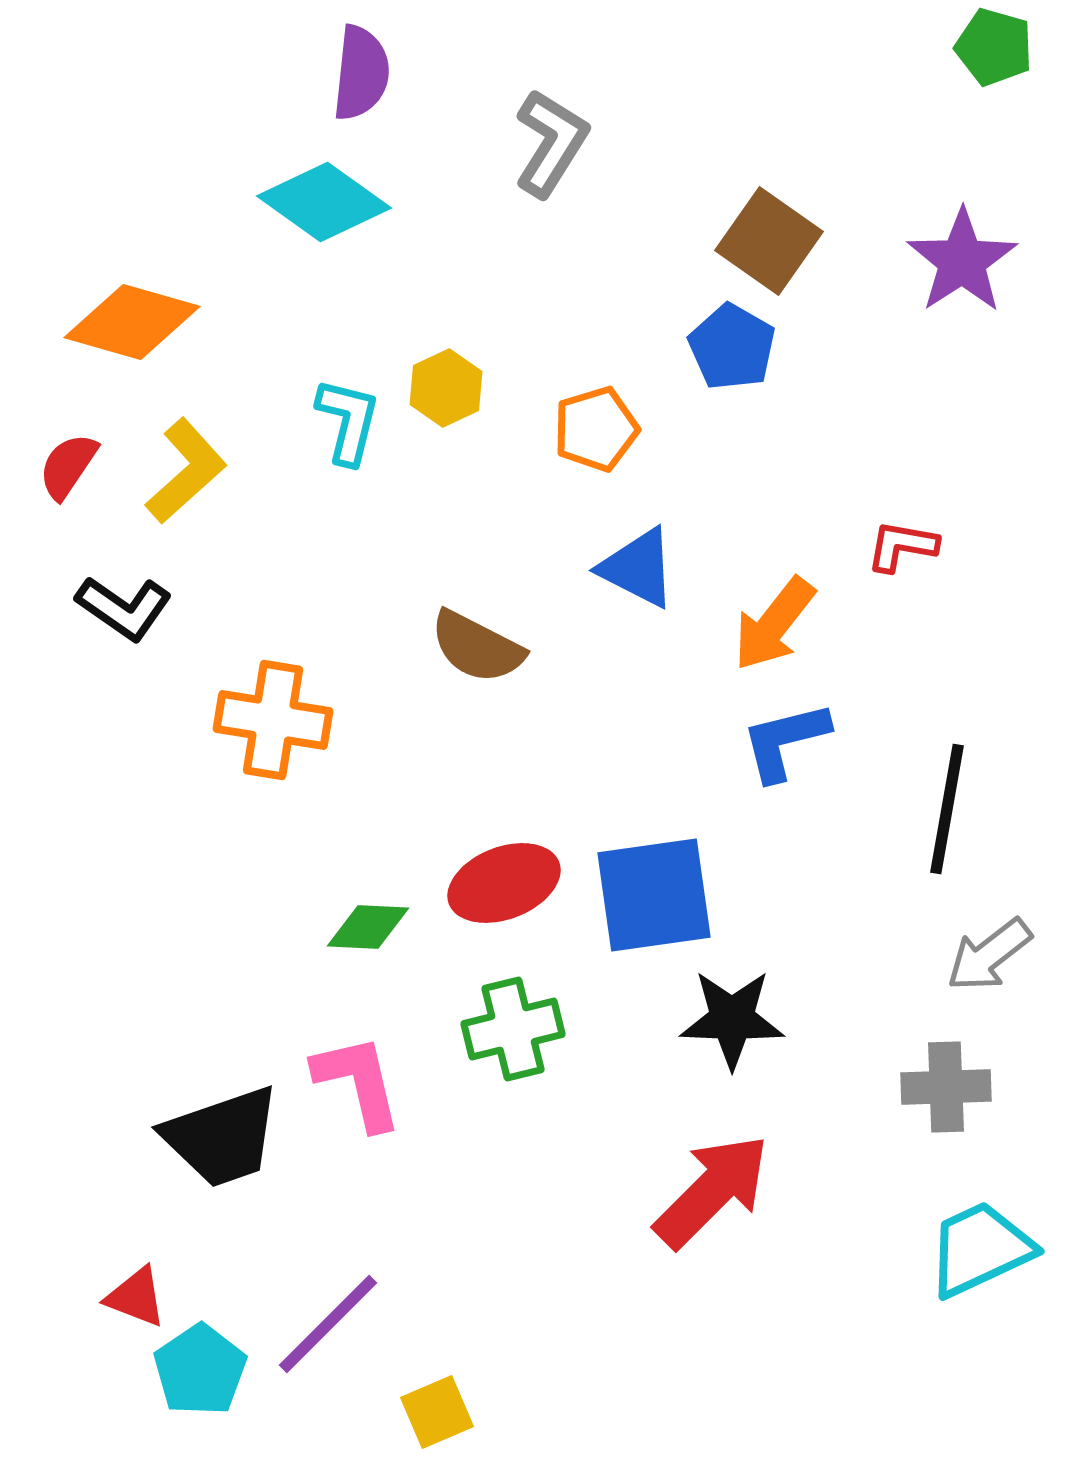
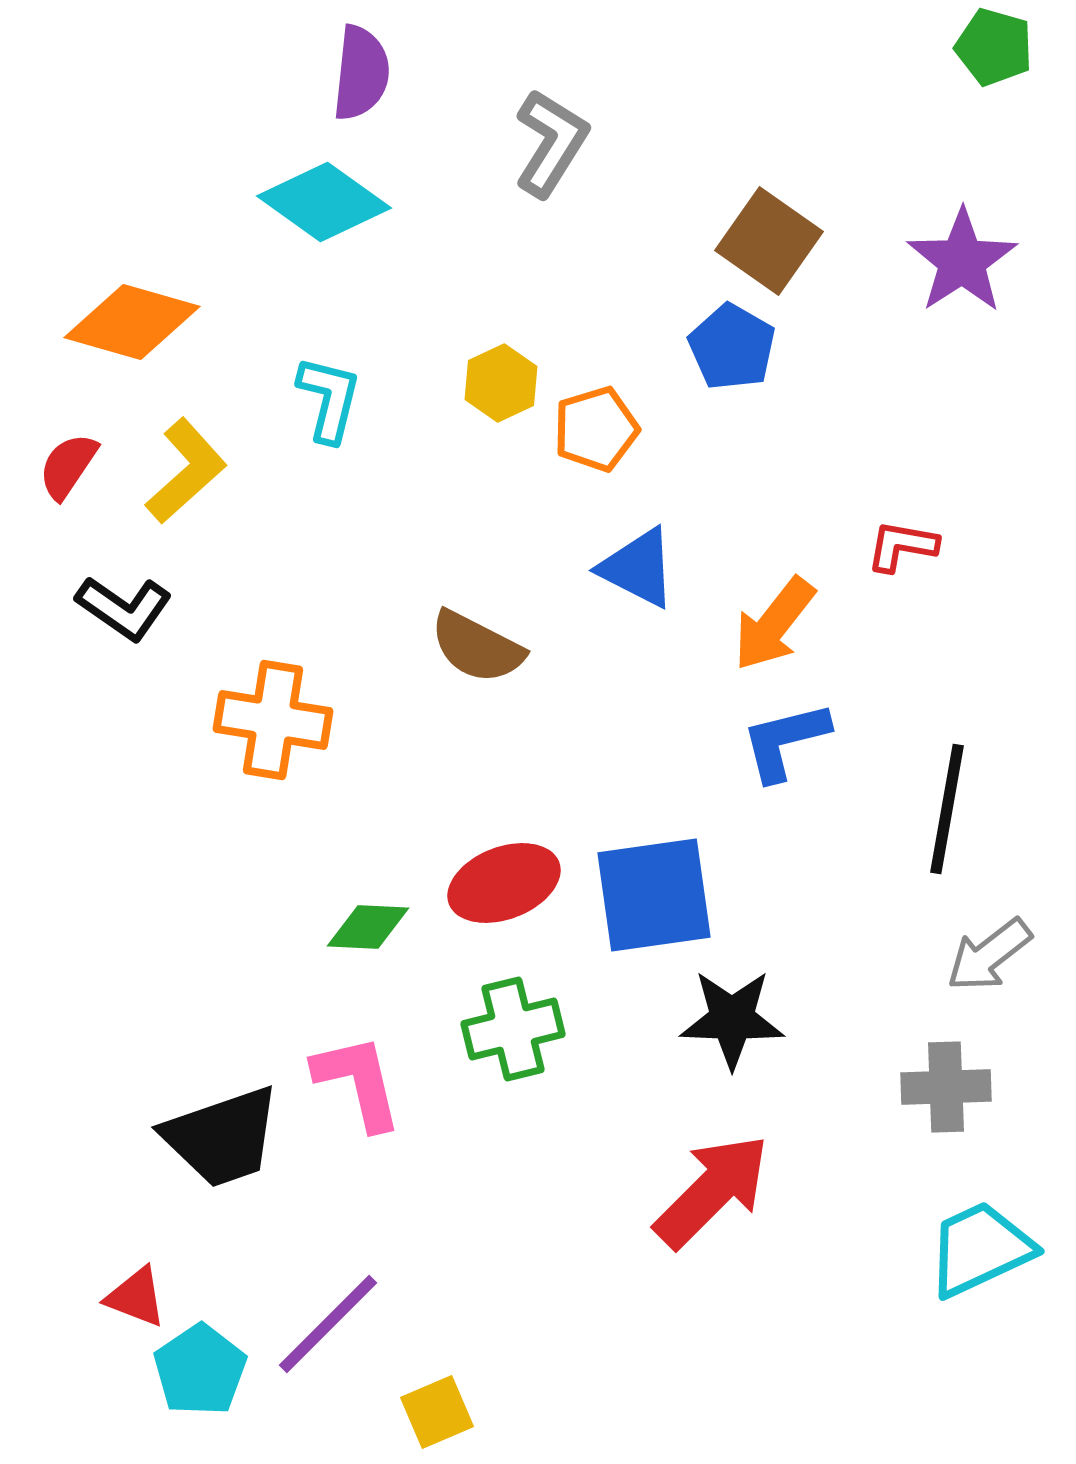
yellow hexagon: moved 55 px right, 5 px up
cyan L-shape: moved 19 px left, 22 px up
